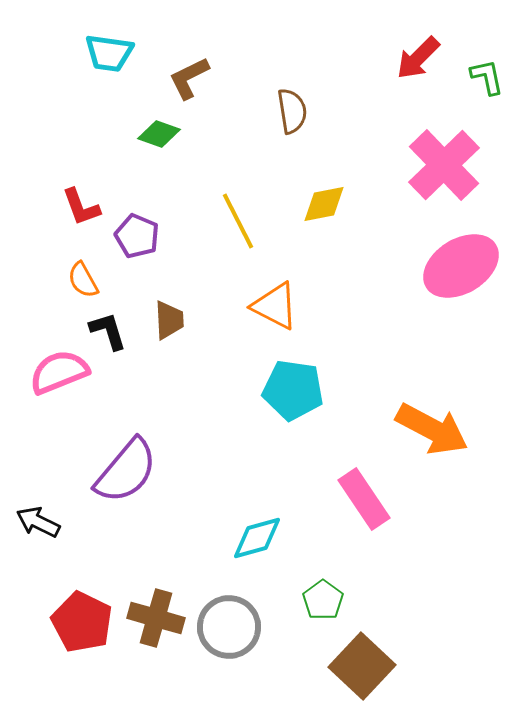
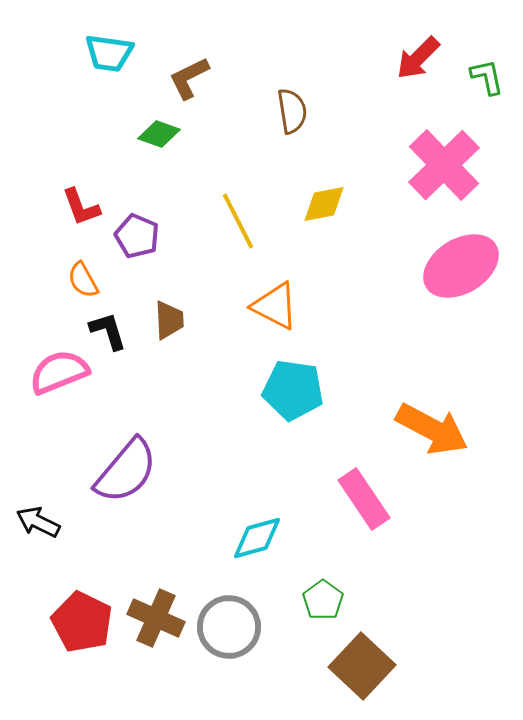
brown cross: rotated 8 degrees clockwise
